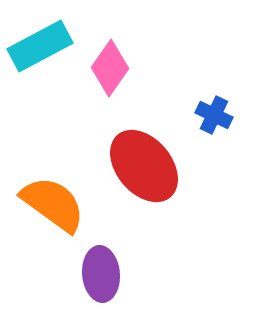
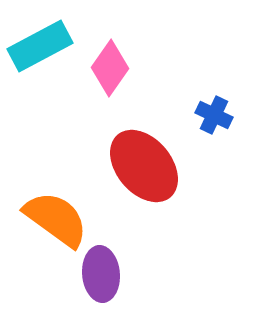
orange semicircle: moved 3 px right, 15 px down
